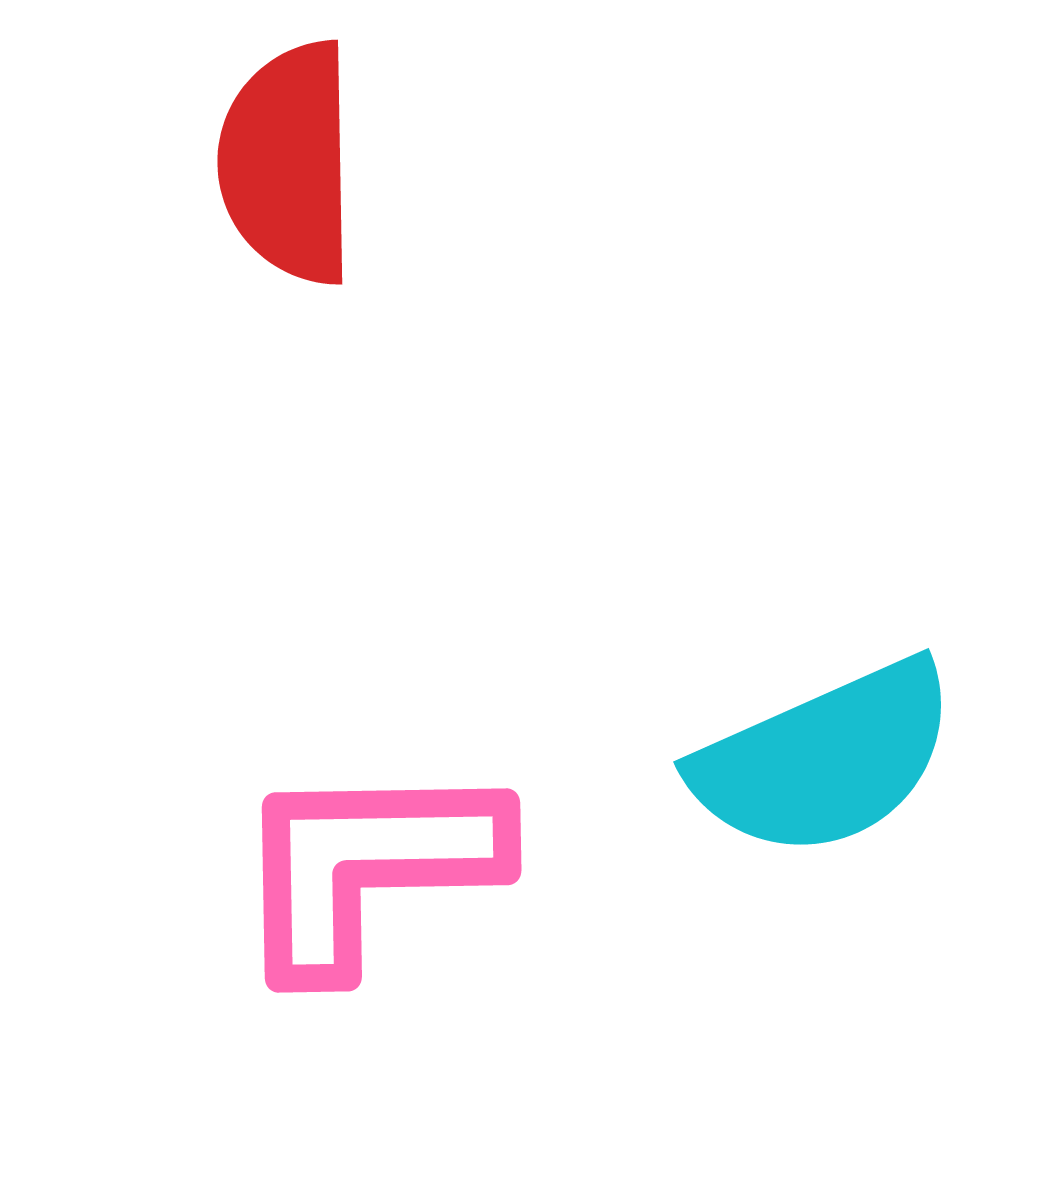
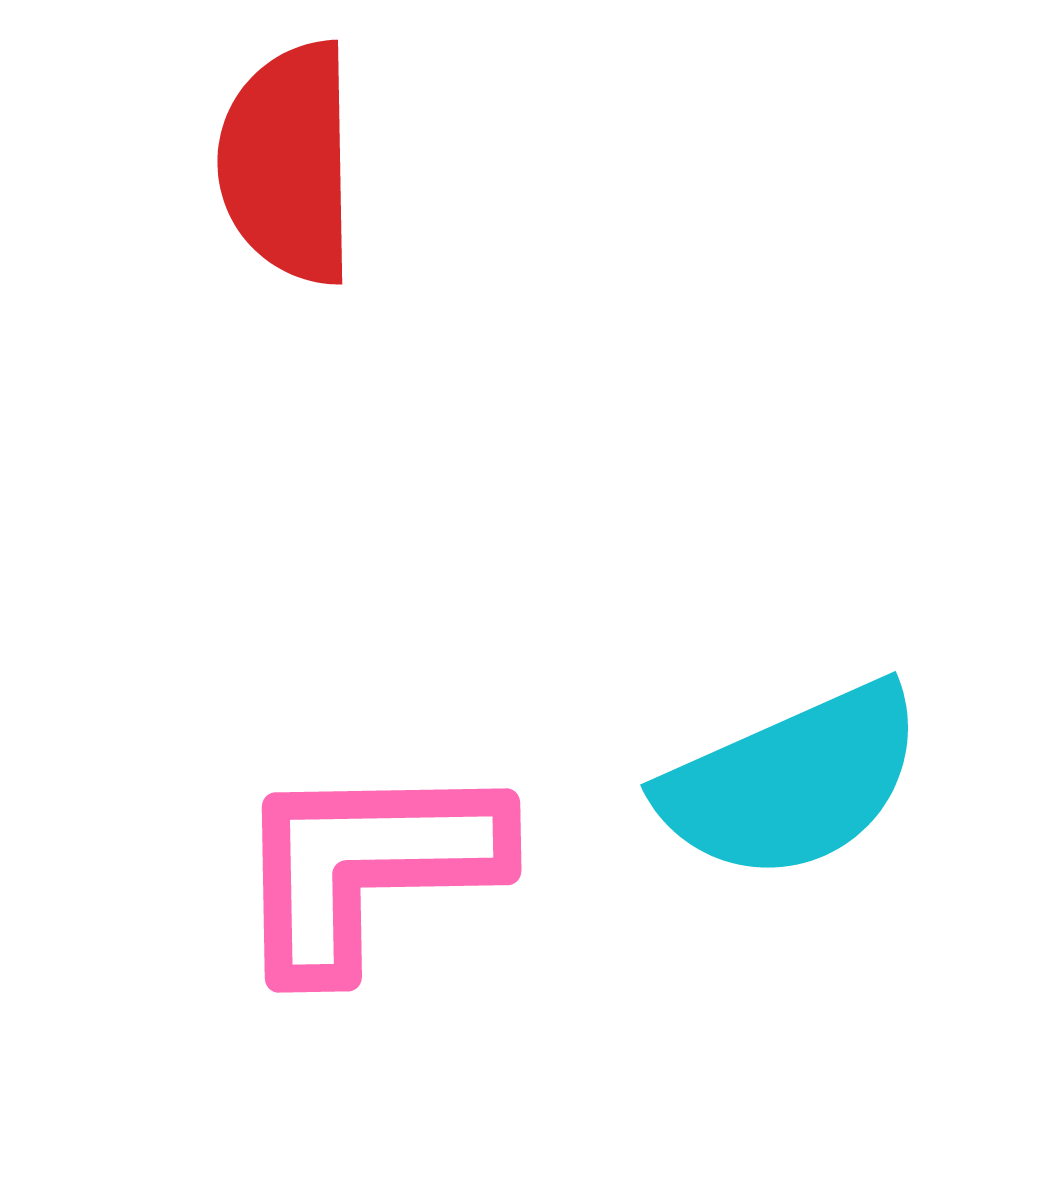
cyan semicircle: moved 33 px left, 23 px down
